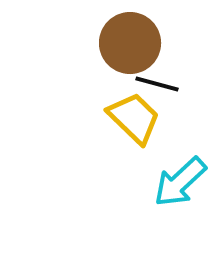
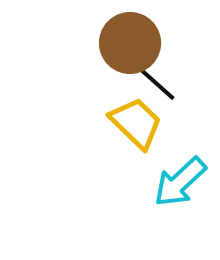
black line: rotated 27 degrees clockwise
yellow trapezoid: moved 2 px right, 5 px down
